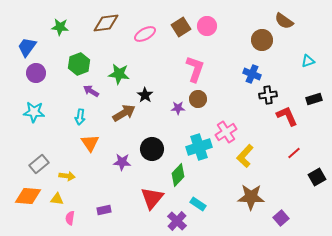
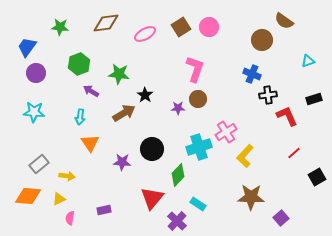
pink circle at (207, 26): moved 2 px right, 1 px down
yellow triangle at (57, 199): moved 2 px right; rotated 32 degrees counterclockwise
